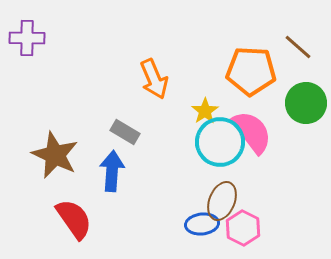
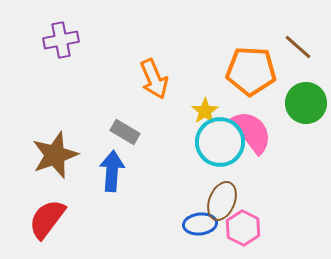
purple cross: moved 34 px right, 2 px down; rotated 12 degrees counterclockwise
brown star: rotated 27 degrees clockwise
red semicircle: moved 27 px left; rotated 108 degrees counterclockwise
blue ellipse: moved 2 px left
